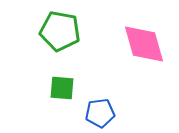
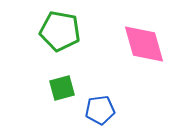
green square: rotated 20 degrees counterclockwise
blue pentagon: moved 3 px up
